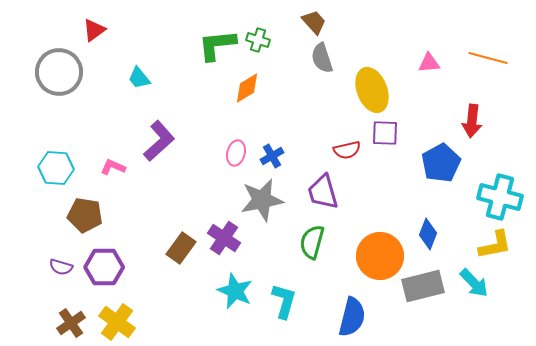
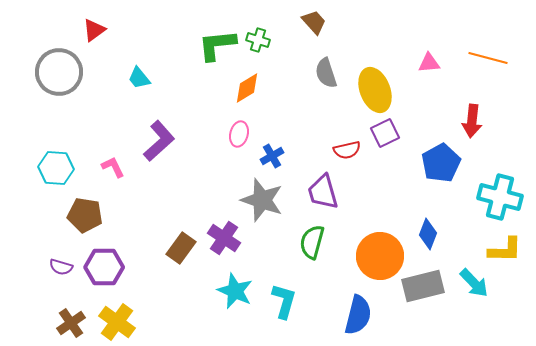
gray semicircle: moved 4 px right, 15 px down
yellow ellipse: moved 3 px right
purple square: rotated 28 degrees counterclockwise
pink ellipse: moved 3 px right, 19 px up
pink L-shape: rotated 40 degrees clockwise
gray star: rotated 30 degrees clockwise
yellow L-shape: moved 10 px right, 5 px down; rotated 12 degrees clockwise
blue semicircle: moved 6 px right, 2 px up
